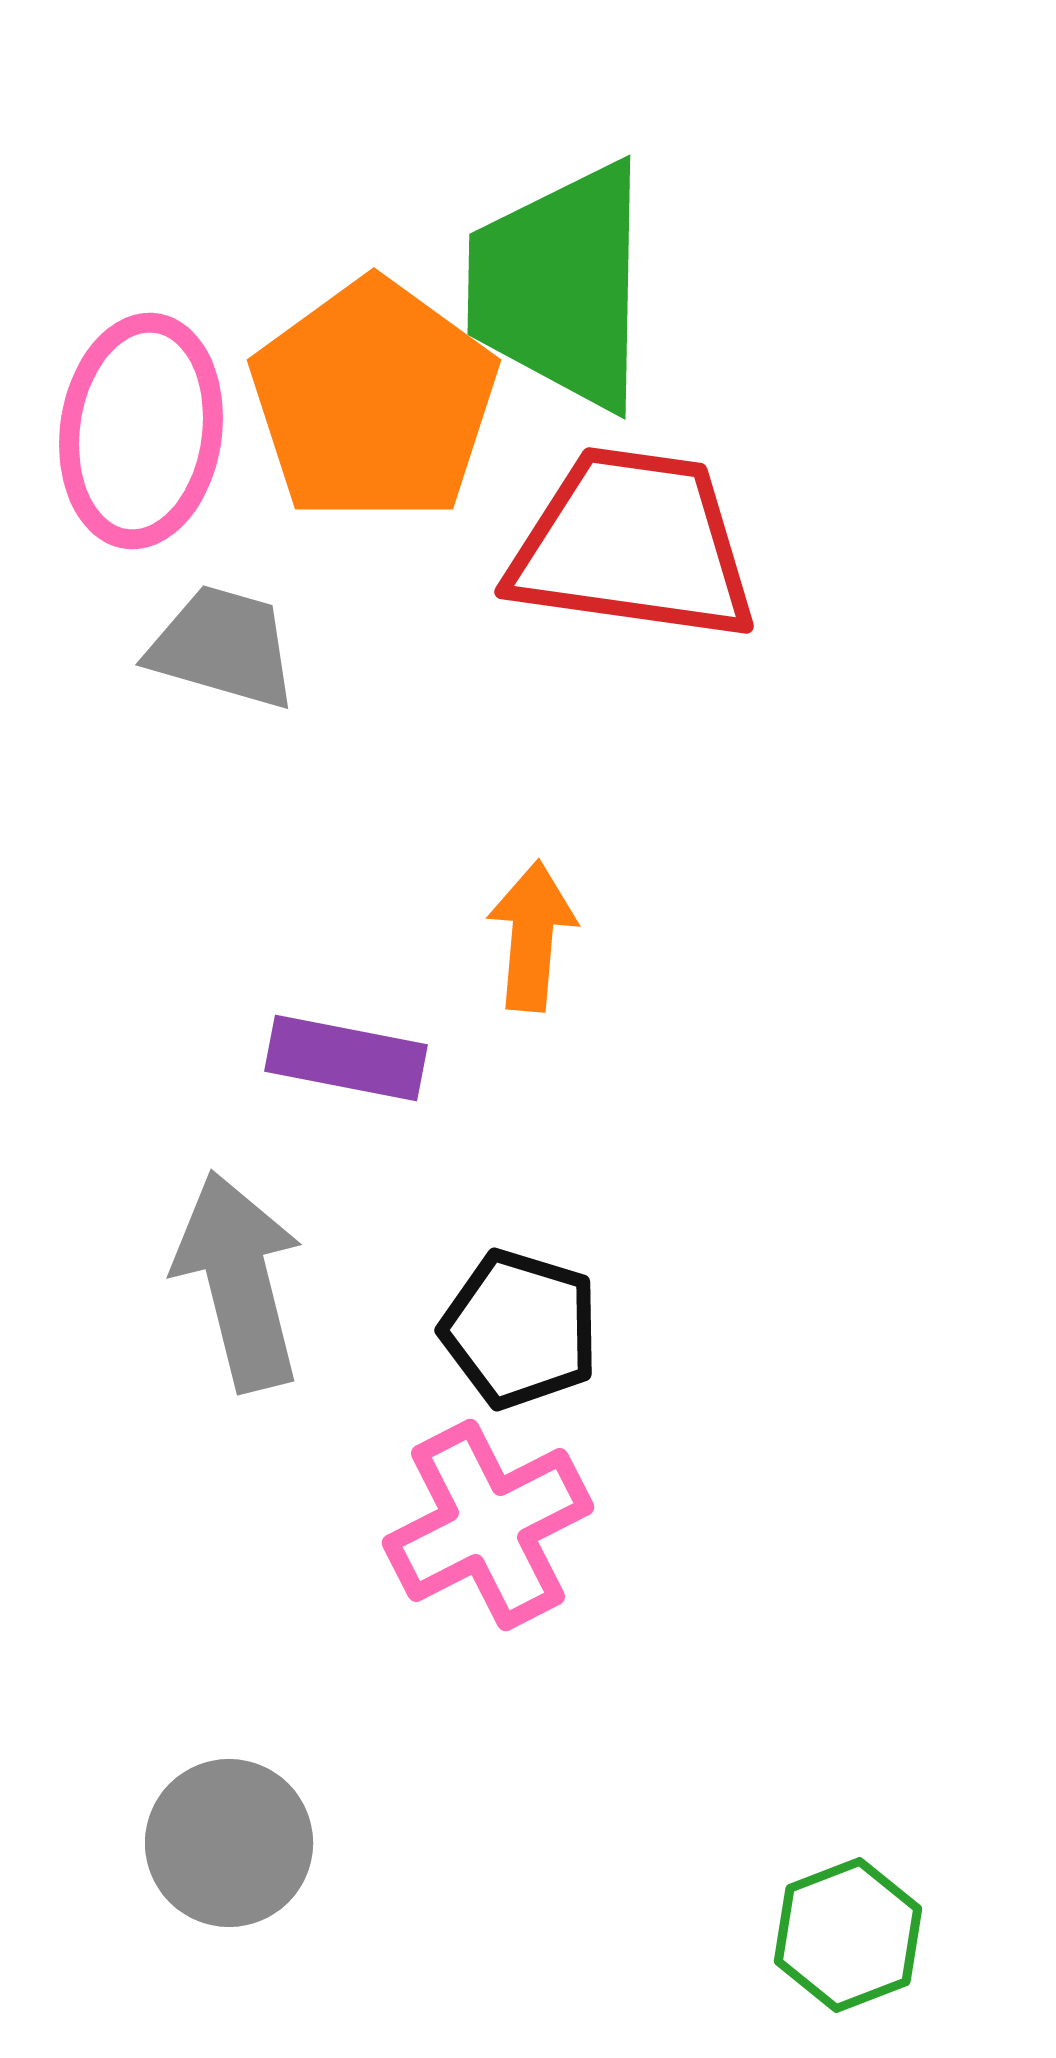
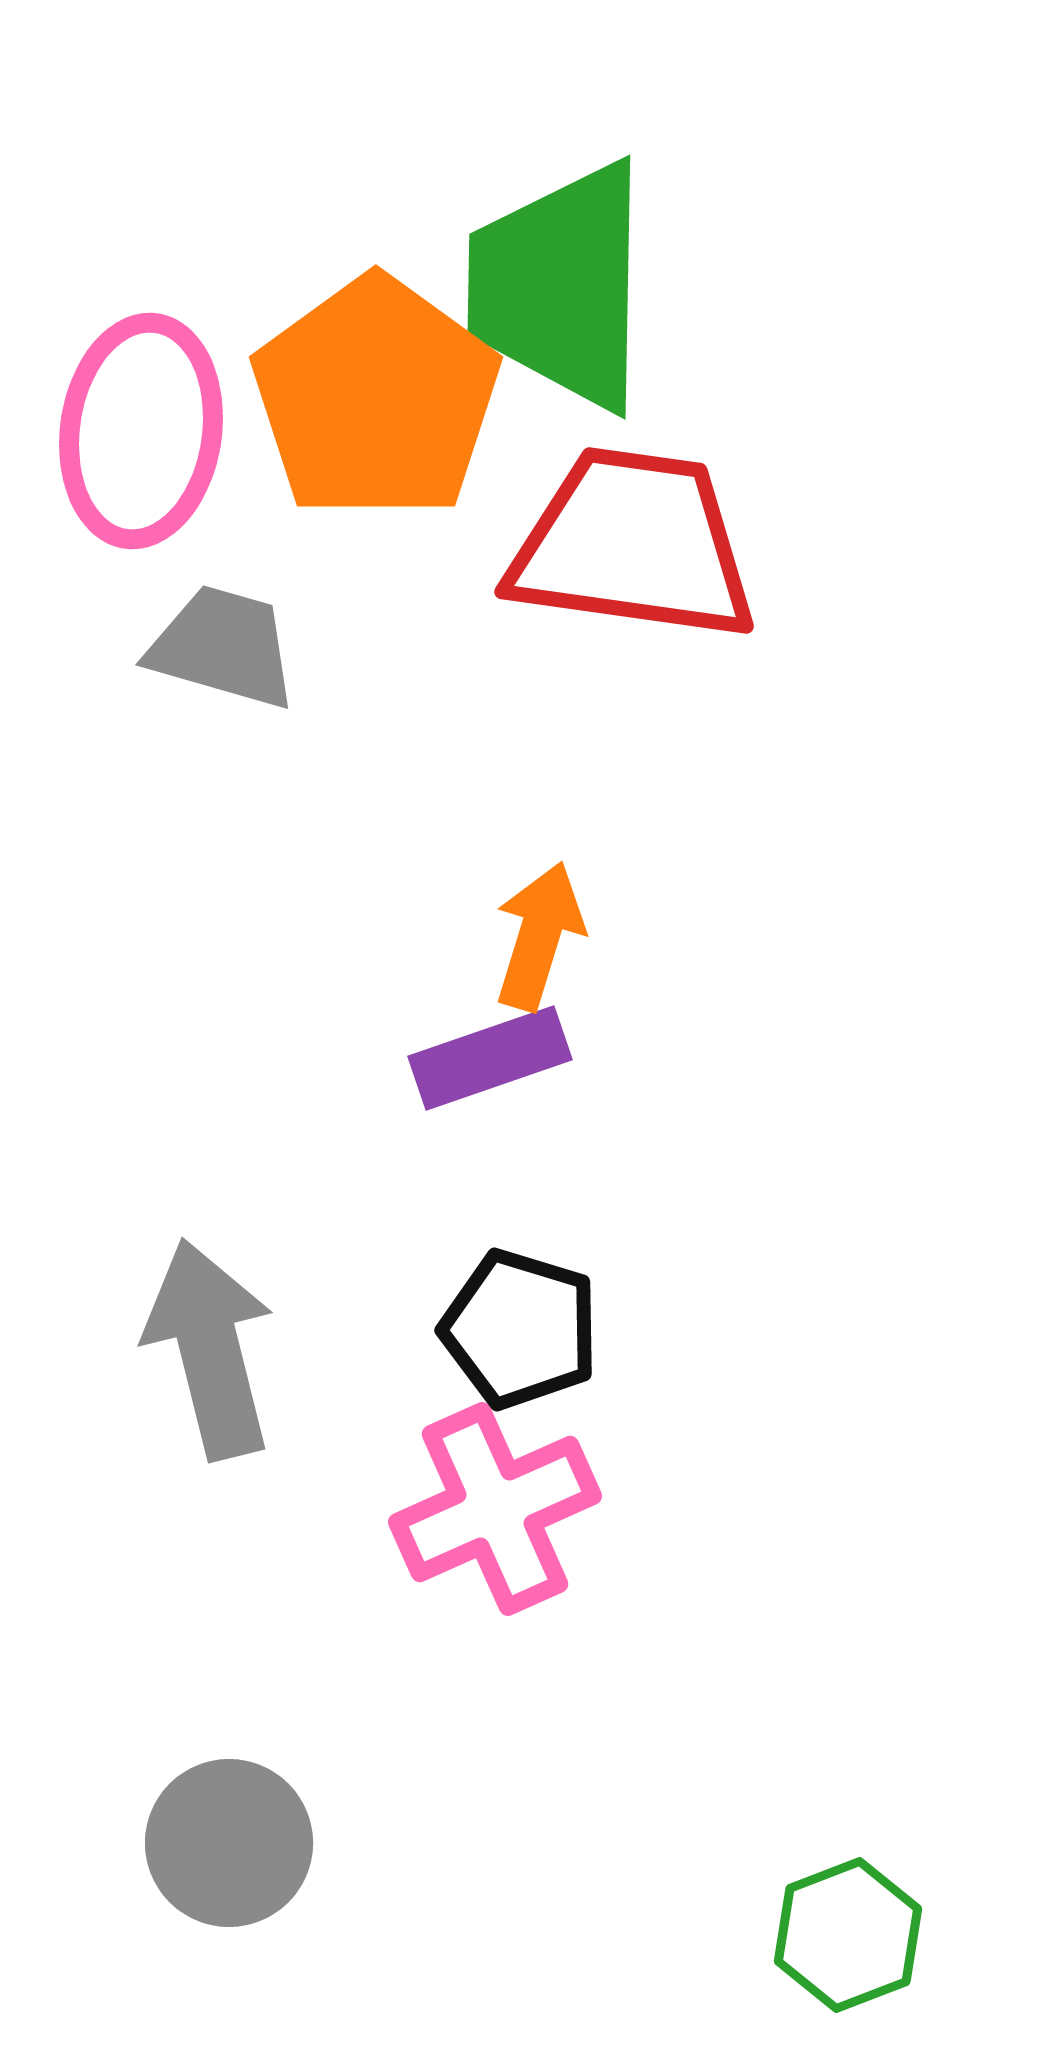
orange pentagon: moved 2 px right, 3 px up
orange arrow: moved 7 px right; rotated 12 degrees clockwise
purple rectangle: moved 144 px right; rotated 30 degrees counterclockwise
gray arrow: moved 29 px left, 68 px down
pink cross: moved 7 px right, 16 px up; rotated 3 degrees clockwise
